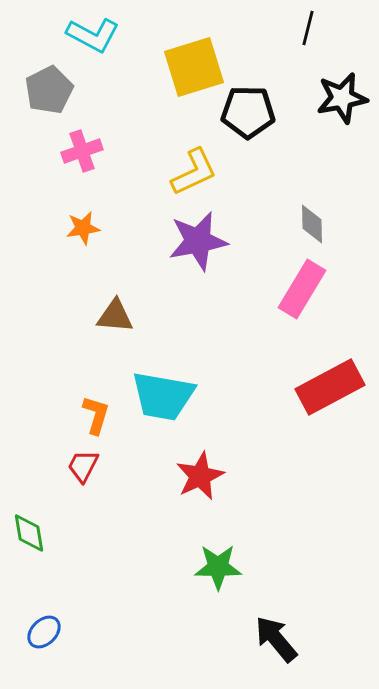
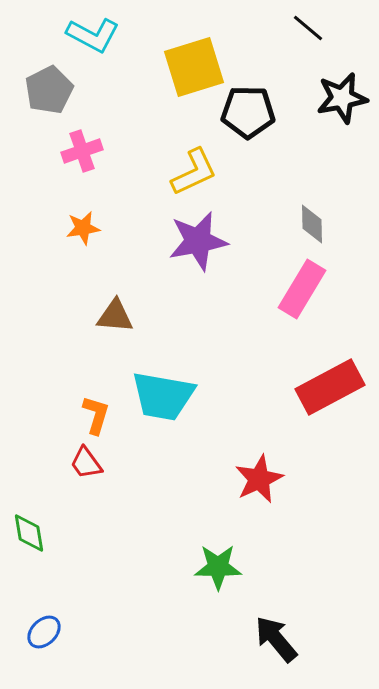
black line: rotated 64 degrees counterclockwise
red trapezoid: moved 3 px right, 3 px up; rotated 63 degrees counterclockwise
red star: moved 59 px right, 3 px down
